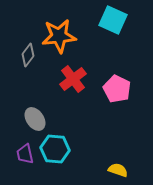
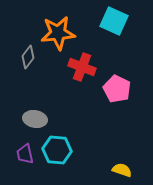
cyan square: moved 1 px right, 1 px down
orange star: moved 1 px left, 3 px up
gray diamond: moved 2 px down
red cross: moved 9 px right, 12 px up; rotated 32 degrees counterclockwise
gray ellipse: rotated 45 degrees counterclockwise
cyan hexagon: moved 2 px right, 1 px down
yellow semicircle: moved 4 px right
